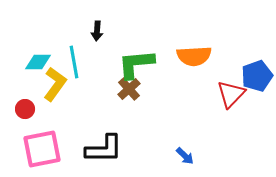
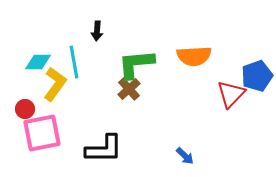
pink square: moved 16 px up
